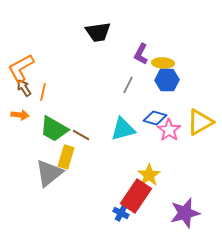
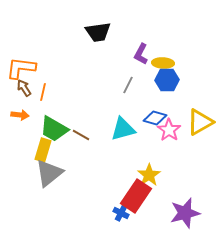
orange L-shape: rotated 36 degrees clockwise
yellow rectangle: moved 23 px left, 7 px up
